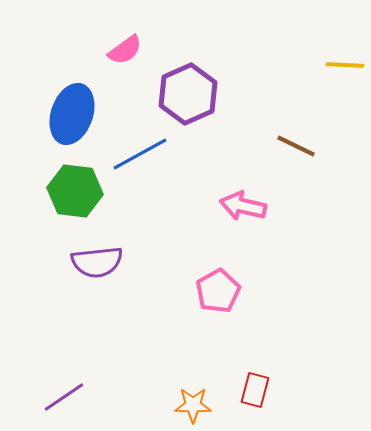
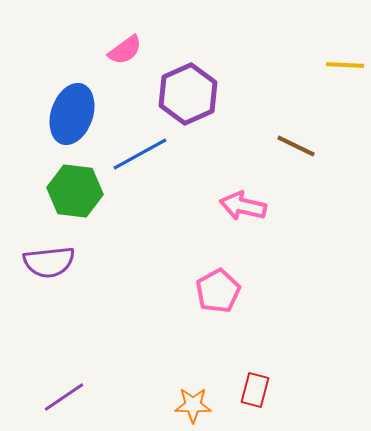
purple semicircle: moved 48 px left
